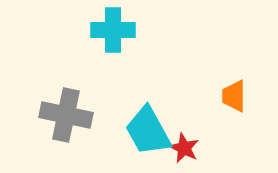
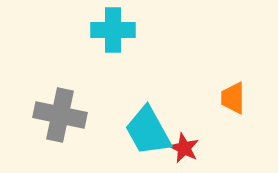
orange trapezoid: moved 1 px left, 2 px down
gray cross: moved 6 px left
